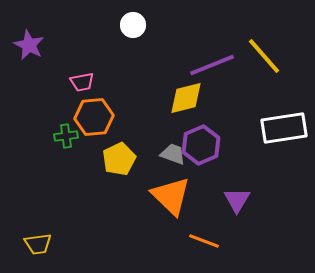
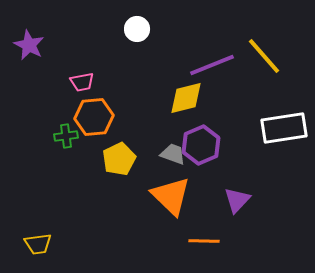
white circle: moved 4 px right, 4 px down
purple triangle: rotated 12 degrees clockwise
orange line: rotated 20 degrees counterclockwise
